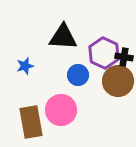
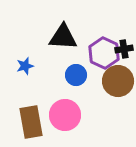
black cross: moved 8 px up; rotated 18 degrees counterclockwise
blue circle: moved 2 px left
pink circle: moved 4 px right, 5 px down
